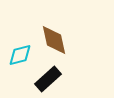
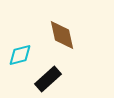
brown diamond: moved 8 px right, 5 px up
